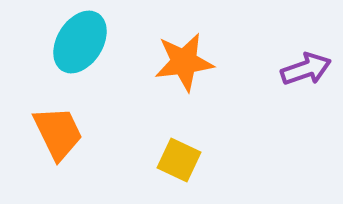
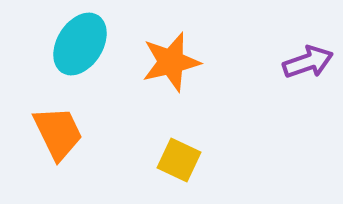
cyan ellipse: moved 2 px down
orange star: moved 13 px left; rotated 6 degrees counterclockwise
purple arrow: moved 2 px right, 7 px up
